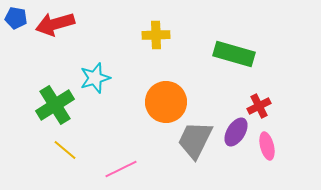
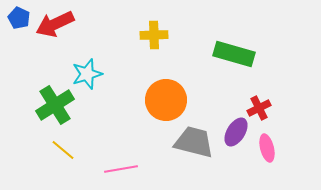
blue pentagon: moved 3 px right; rotated 15 degrees clockwise
red arrow: rotated 9 degrees counterclockwise
yellow cross: moved 2 px left
cyan star: moved 8 px left, 4 px up
orange circle: moved 2 px up
red cross: moved 2 px down
gray trapezoid: moved 1 px left, 2 px down; rotated 78 degrees clockwise
pink ellipse: moved 2 px down
yellow line: moved 2 px left
pink line: rotated 16 degrees clockwise
